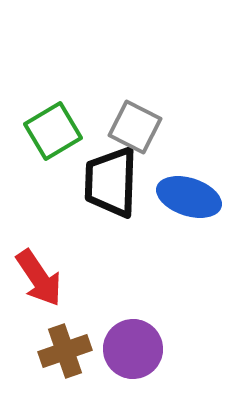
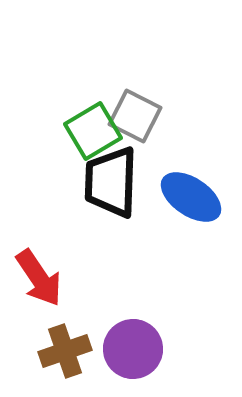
gray square: moved 11 px up
green square: moved 40 px right
blue ellipse: moved 2 px right; rotated 16 degrees clockwise
